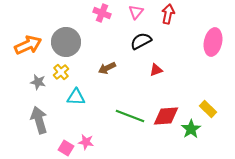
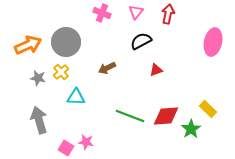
gray star: moved 4 px up
